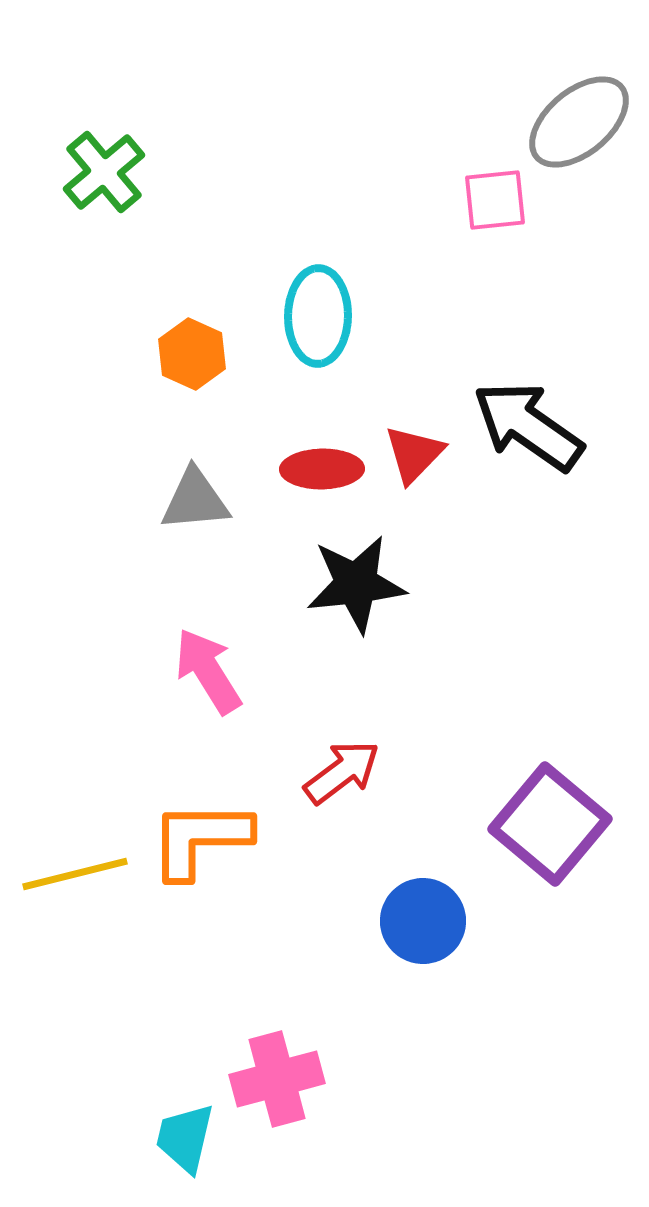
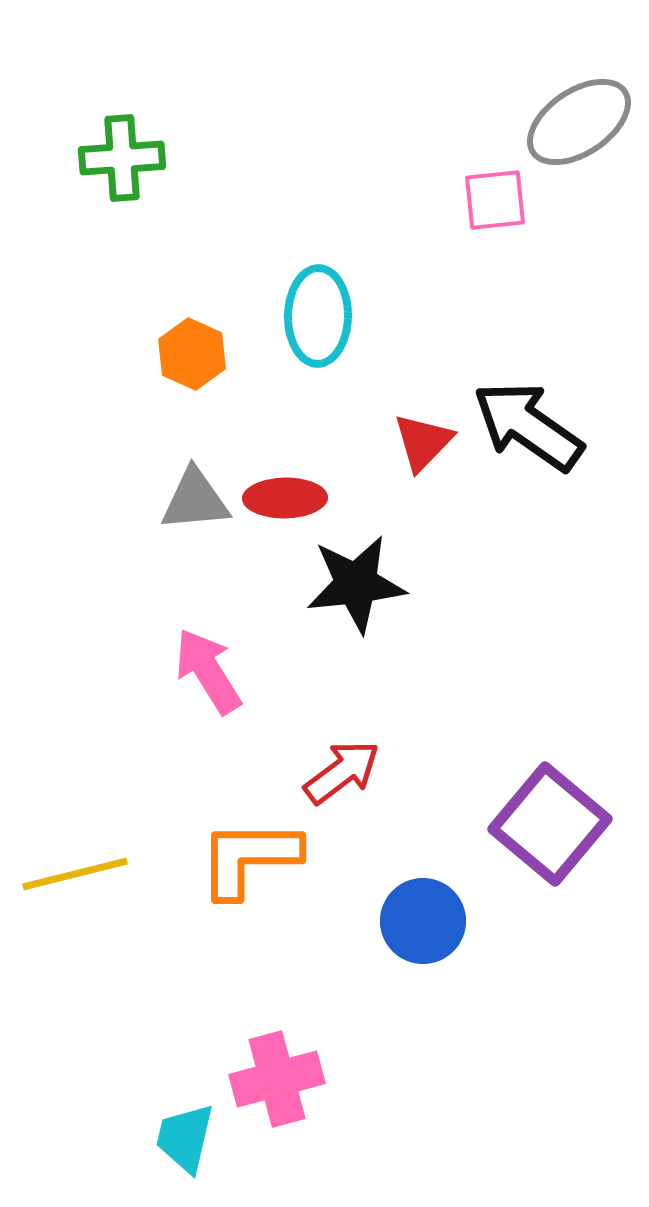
gray ellipse: rotated 6 degrees clockwise
green cross: moved 18 px right, 14 px up; rotated 36 degrees clockwise
red triangle: moved 9 px right, 12 px up
red ellipse: moved 37 px left, 29 px down
orange L-shape: moved 49 px right, 19 px down
